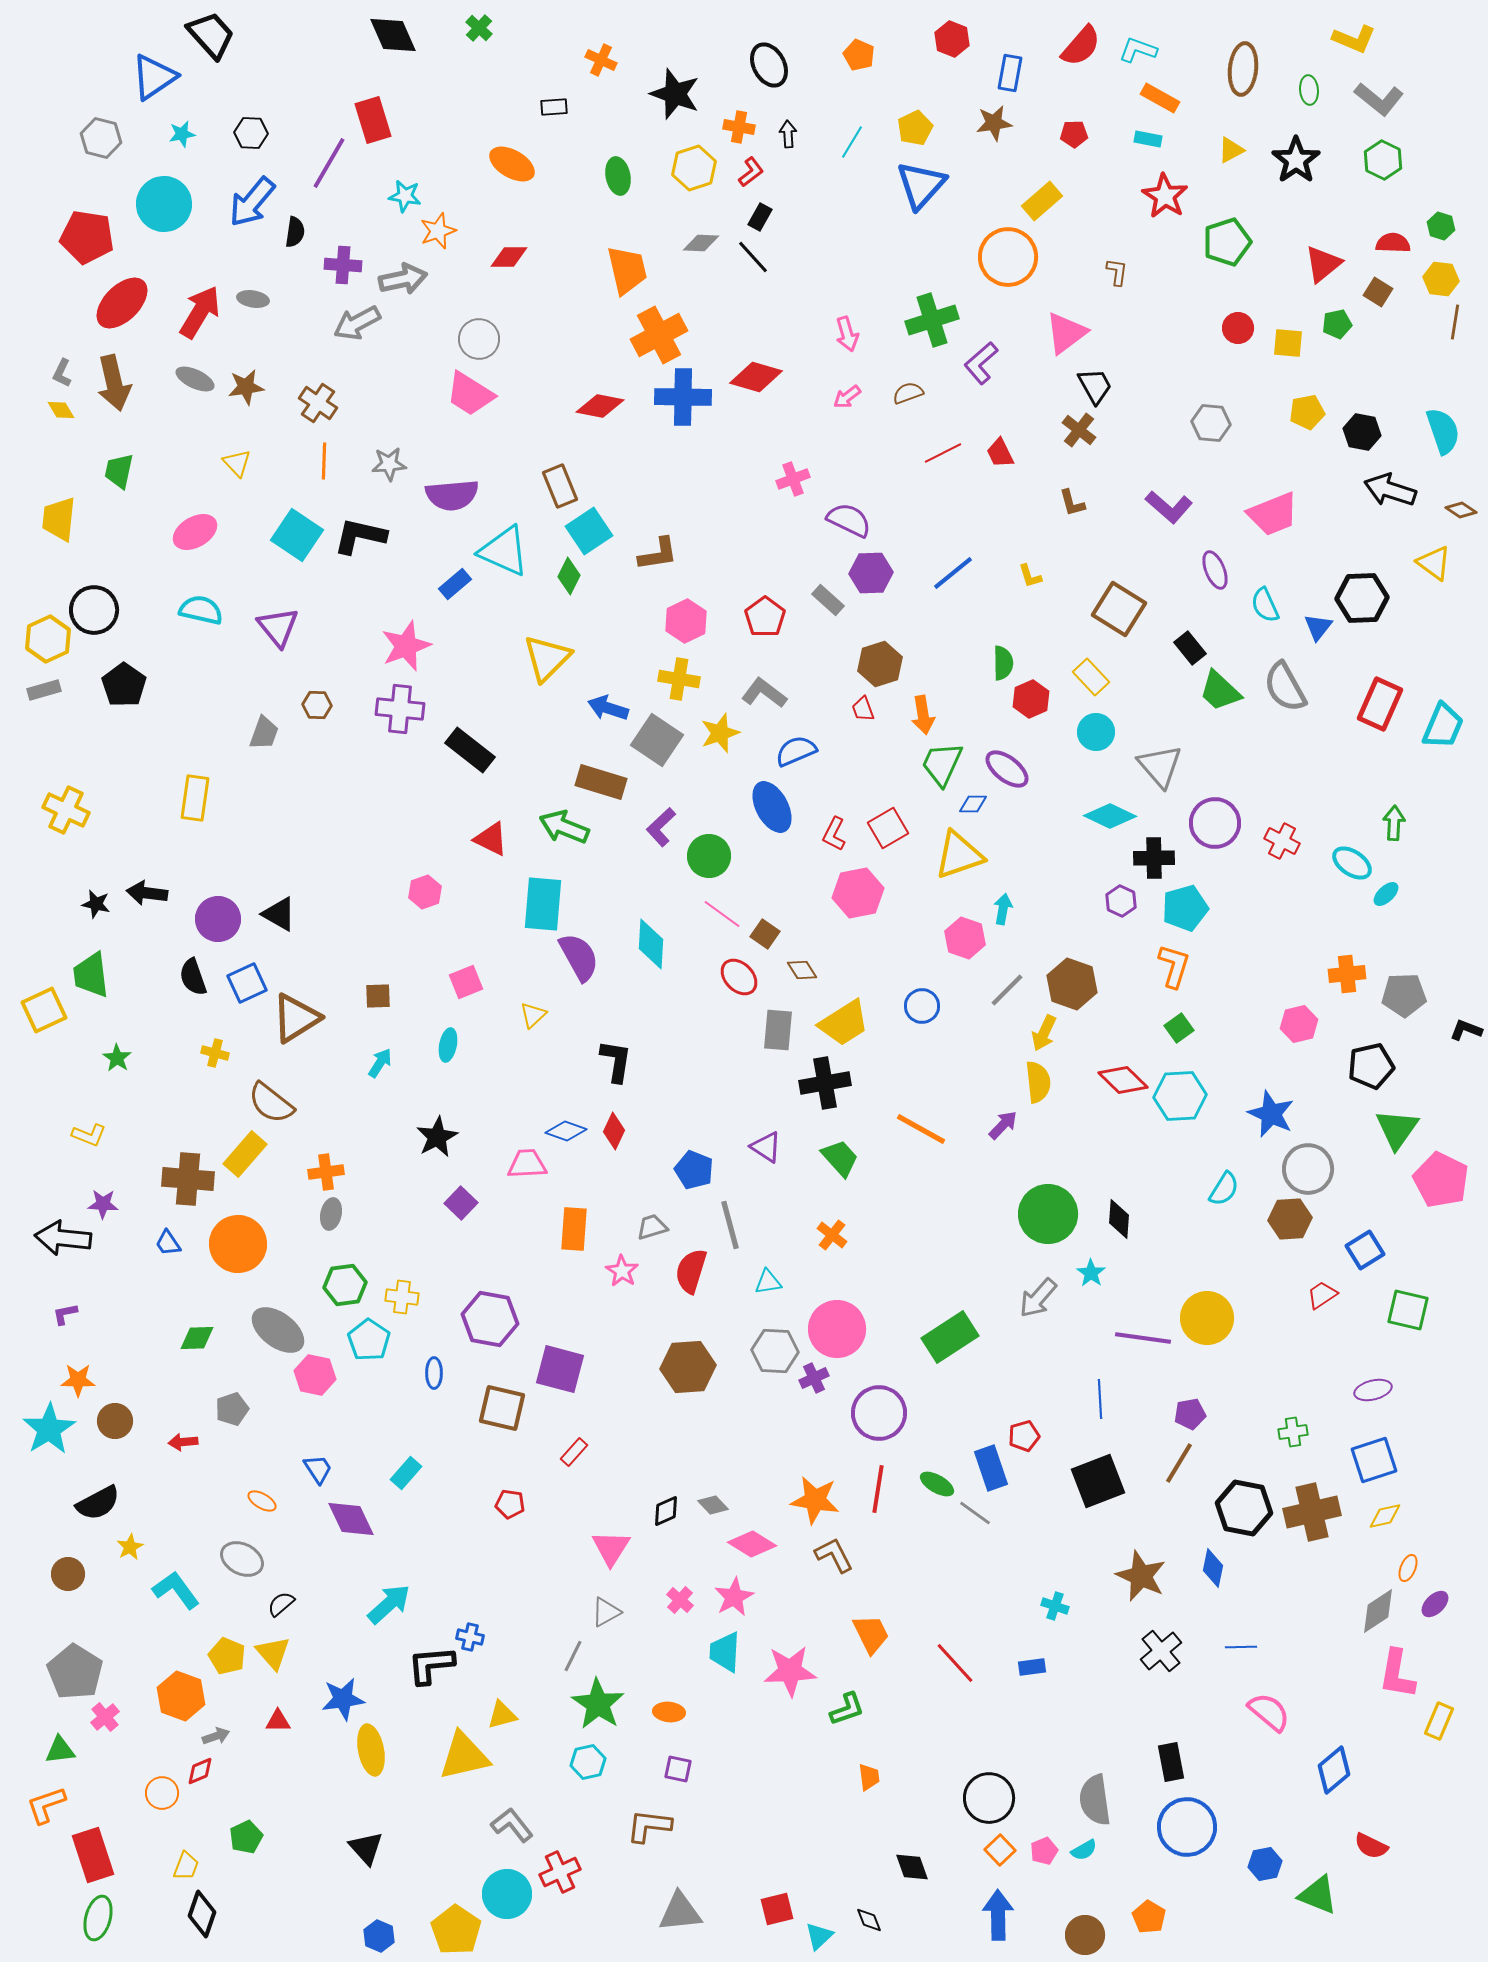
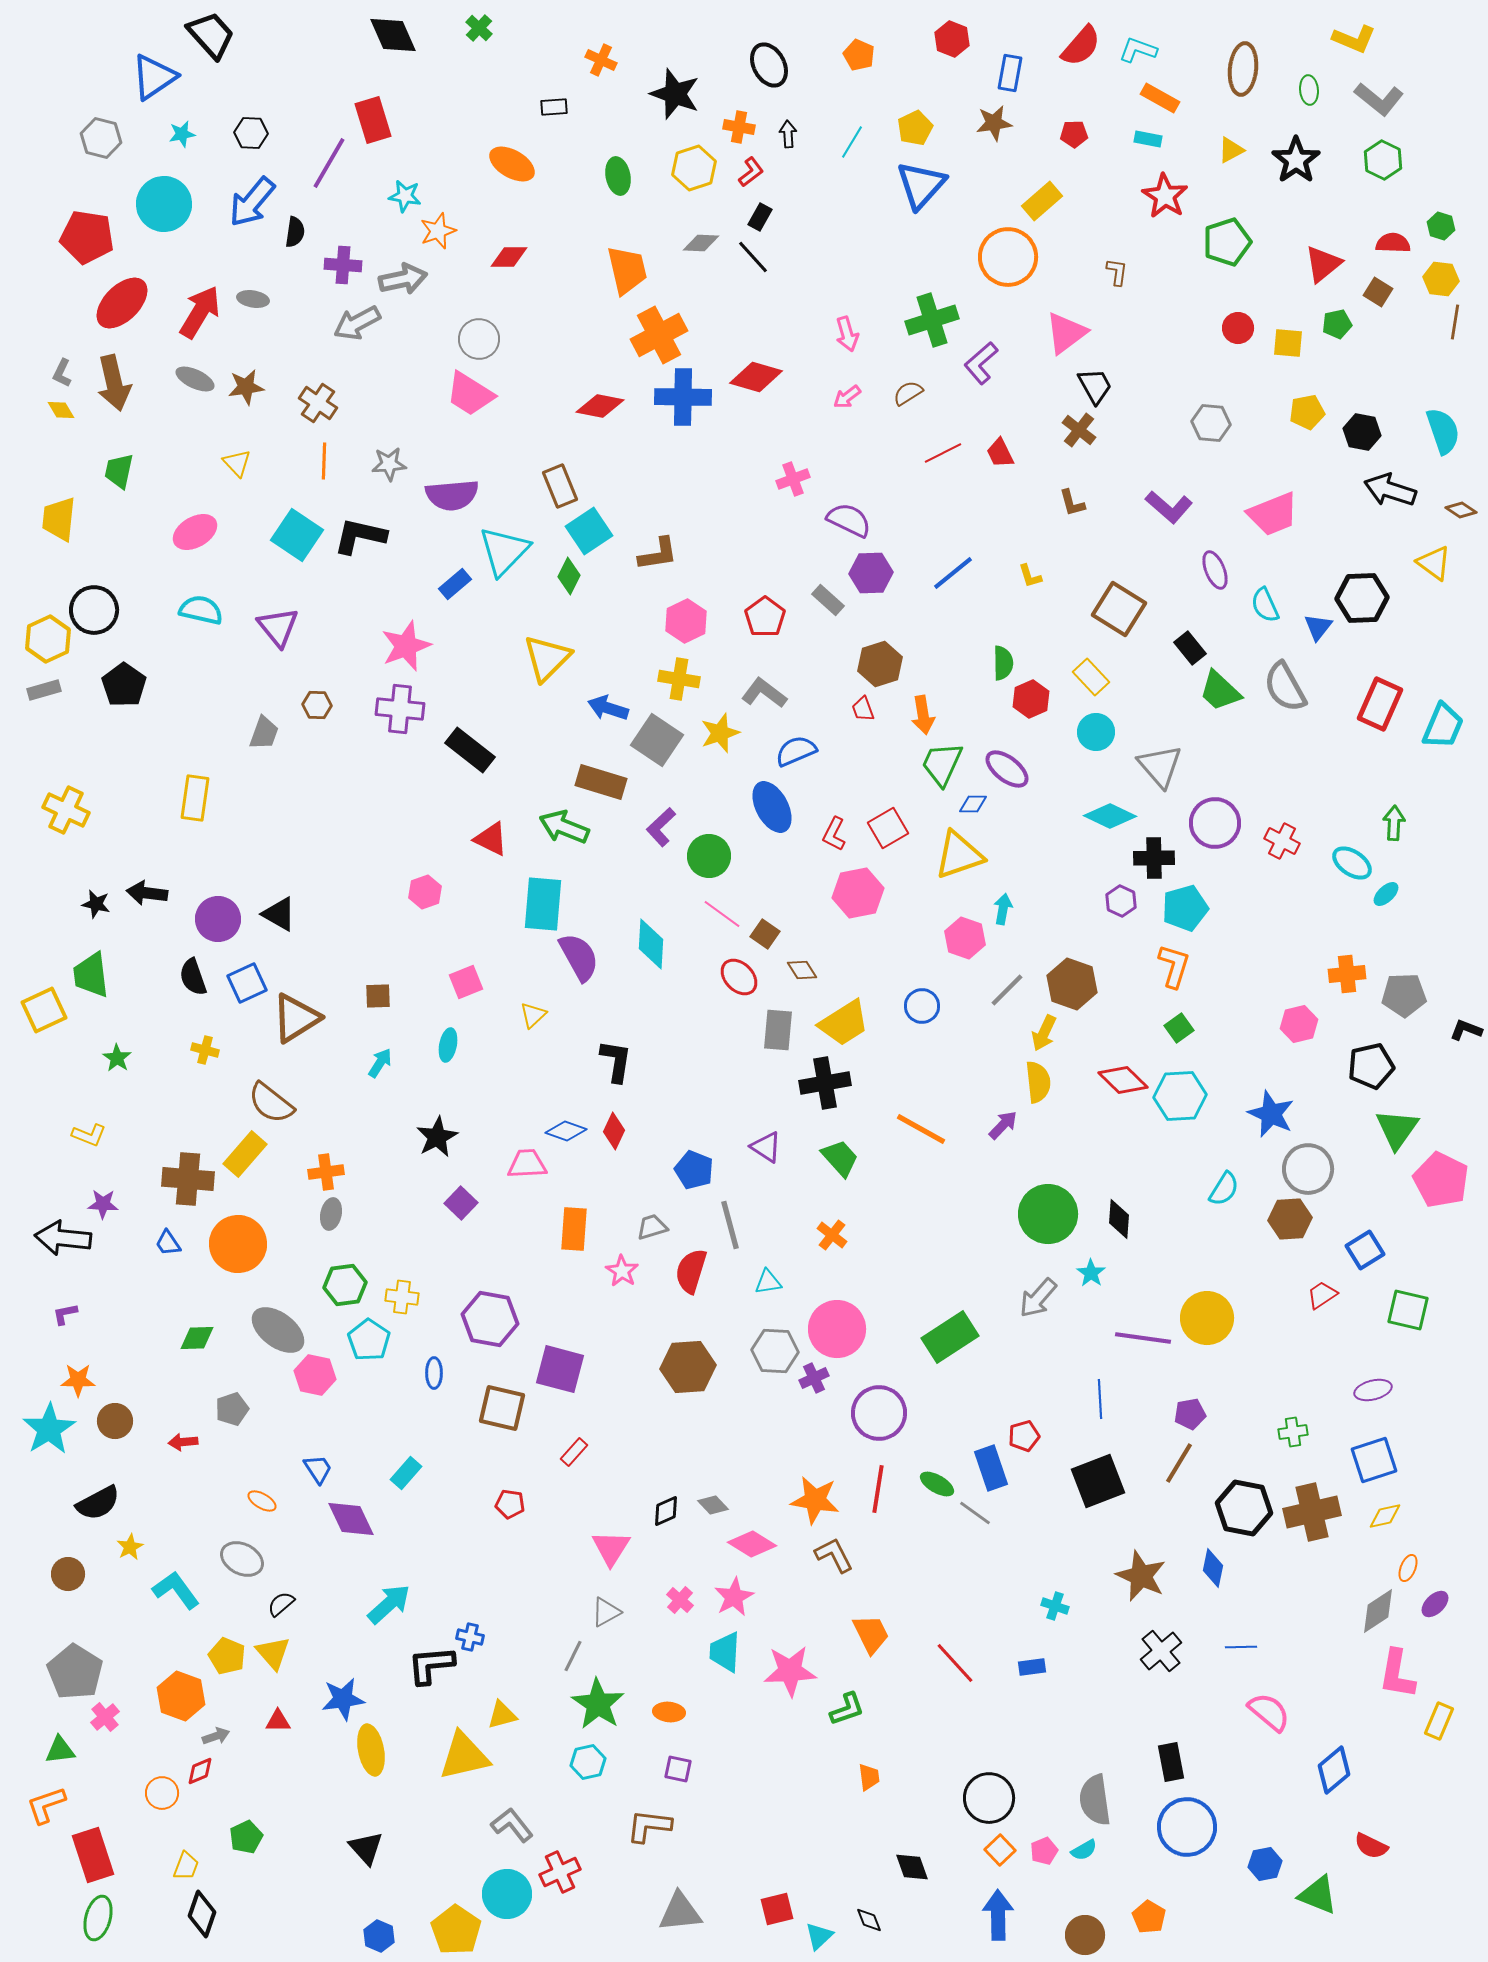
brown semicircle at (908, 393): rotated 12 degrees counterclockwise
cyan triangle at (504, 551): rotated 50 degrees clockwise
yellow cross at (215, 1053): moved 10 px left, 3 px up
